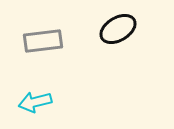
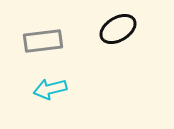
cyan arrow: moved 15 px right, 13 px up
